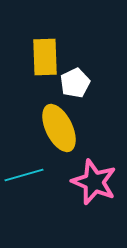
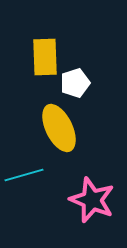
white pentagon: rotated 8 degrees clockwise
pink star: moved 2 px left, 18 px down
